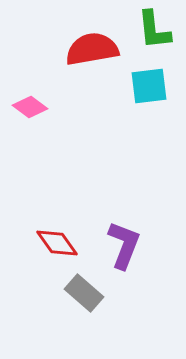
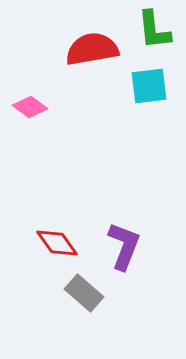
purple L-shape: moved 1 px down
